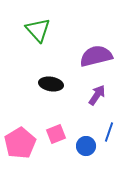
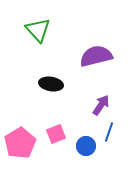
purple arrow: moved 4 px right, 10 px down
